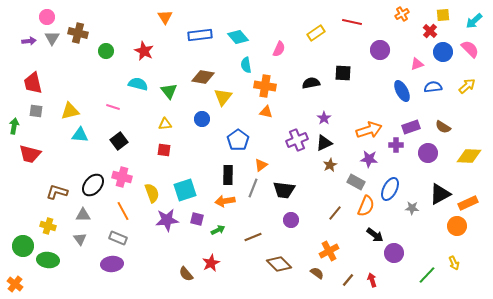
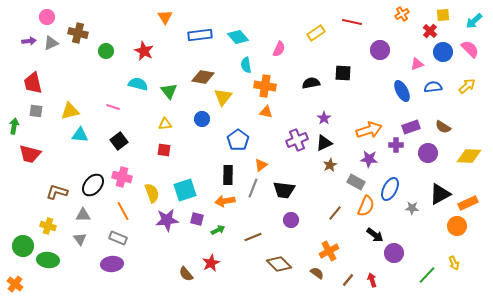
gray triangle at (52, 38): moved 1 px left, 5 px down; rotated 35 degrees clockwise
